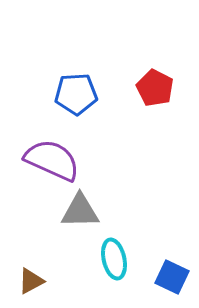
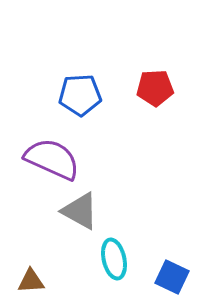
red pentagon: rotated 30 degrees counterclockwise
blue pentagon: moved 4 px right, 1 px down
purple semicircle: moved 1 px up
gray triangle: rotated 30 degrees clockwise
brown triangle: rotated 24 degrees clockwise
